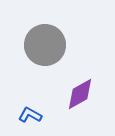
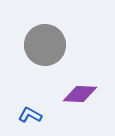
purple diamond: rotated 32 degrees clockwise
